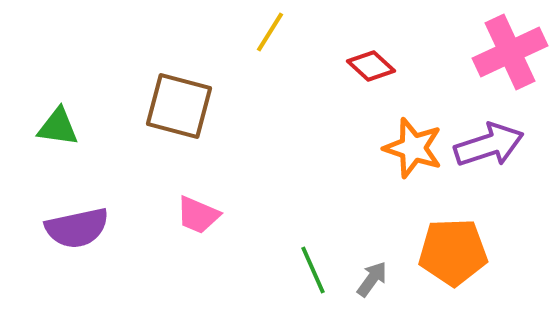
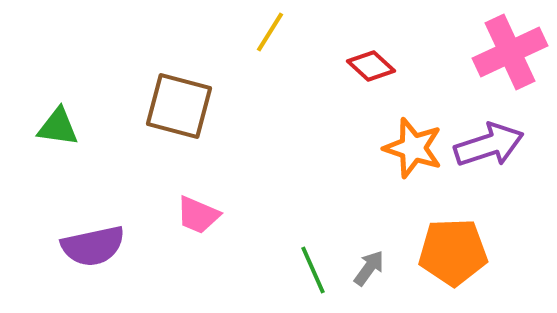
purple semicircle: moved 16 px right, 18 px down
gray arrow: moved 3 px left, 11 px up
